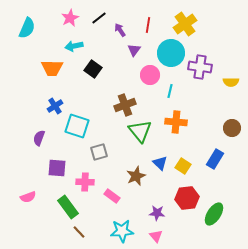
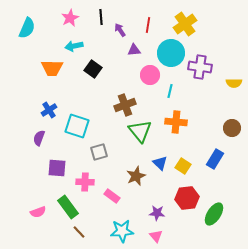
black line: moved 2 px right, 1 px up; rotated 56 degrees counterclockwise
purple triangle: rotated 48 degrees clockwise
yellow semicircle: moved 3 px right, 1 px down
blue cross: moved 6 px left, 4 px down
pink semicircle: moved 10 px right, 15 px down
